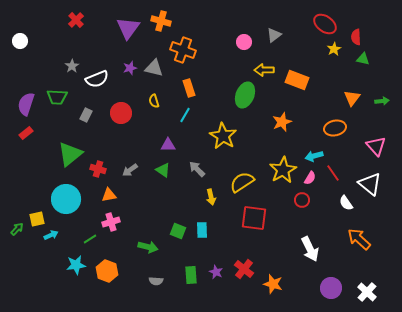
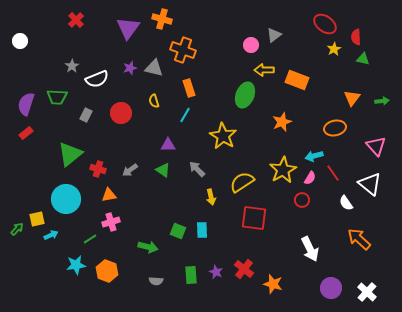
orange cross at (161, 21): moved 1 px right, 2 px up
pink circle at (244, 42): moved 7 px right, 3 px down
